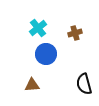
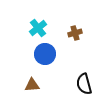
blue circle: moved 1 px left
